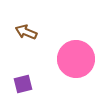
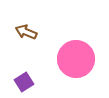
purple square: moved 1 px right, 2 px up; rotated 18 degrees counterclockwise
